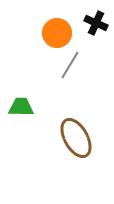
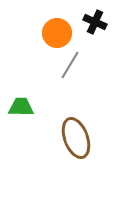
black cross: moved 1 px left, 1 px up
brown ellipse: rotated 9 degrees clockwise
